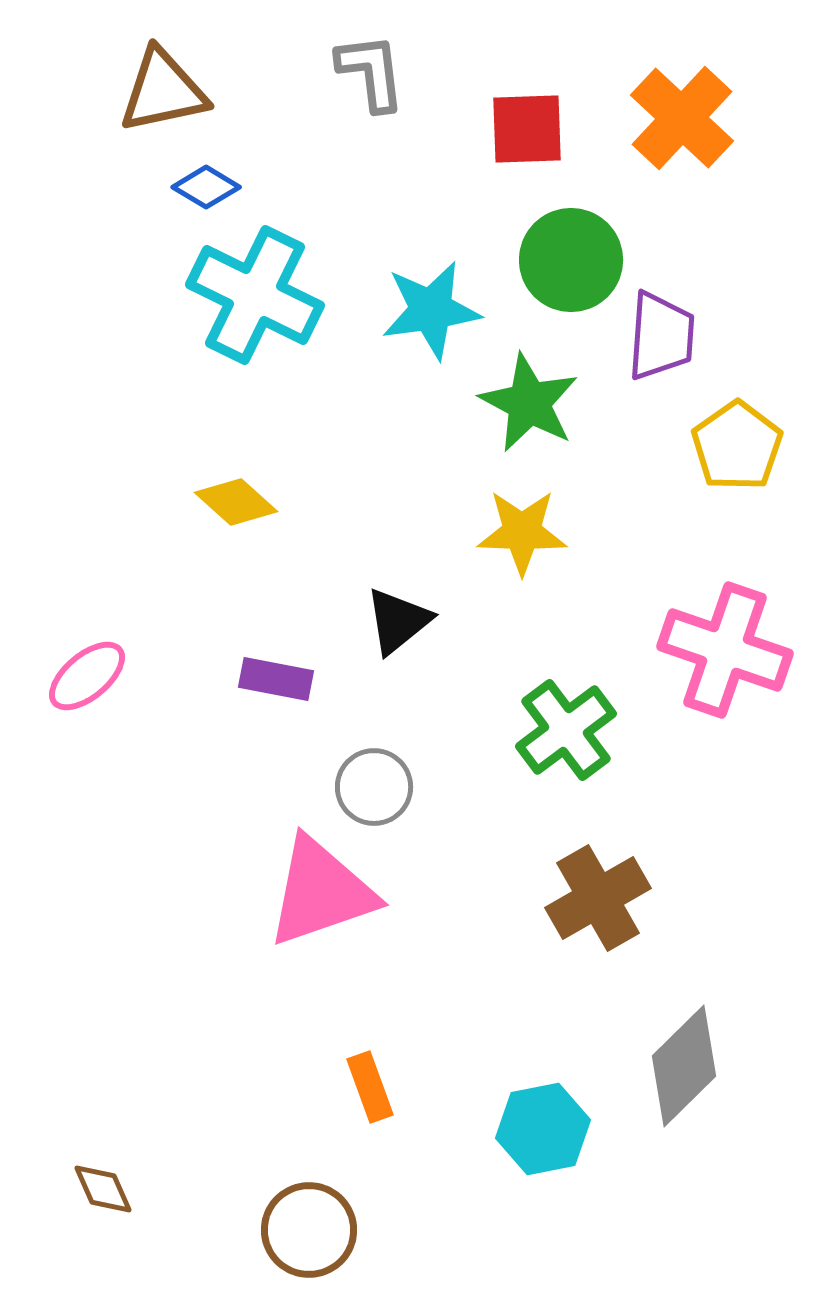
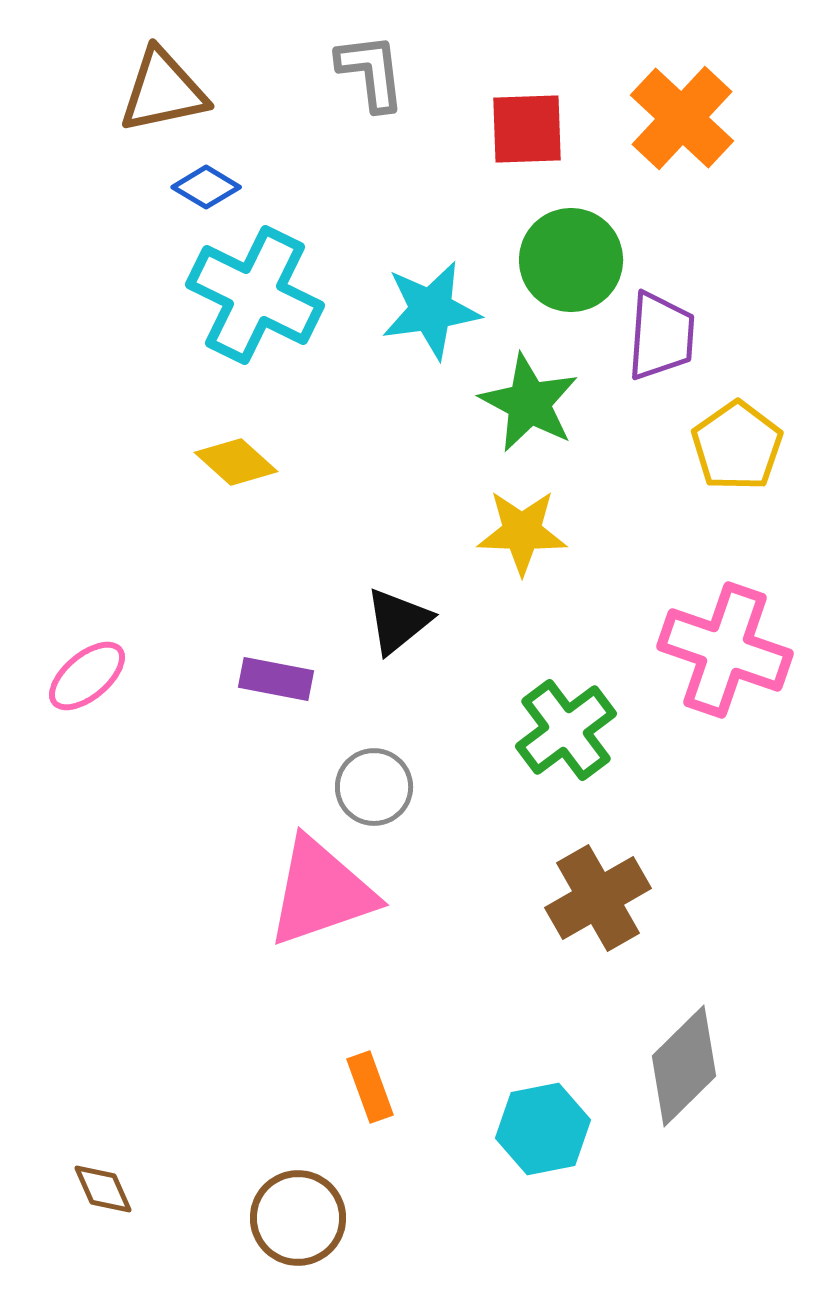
yellow diamond: moved 40 px up
brown circle: moved 11 px left, 12 px up
